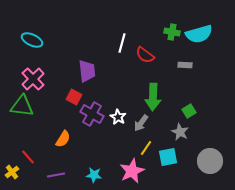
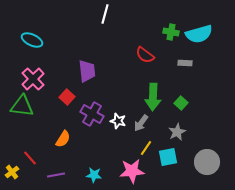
green cross: moved 1 px left
white line: moved 17 px left, 29 px up
gray rectangle: moved 2 px up
red square: moved 7 px left; rotated 14 degrees clockwise
green square: moved 8 px left, 8 px up; rotated 16 degrees counterclockwise
white star: moved 4 px down; rotated 14 degrees counterclockwise
gray star: moved 3 px left; rotated 18 degrees clockwise
red line: moved 2 px right, 1 px down
gray circle: moved 3 px left, 1 px down
pink star: rotated 20 degrees clockwise
